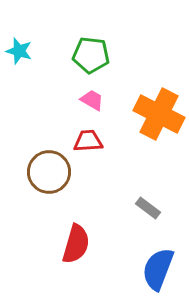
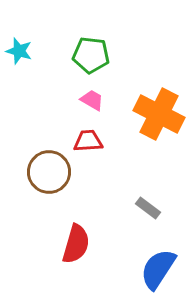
blue semicircle: rotated 12 degrees clockwise
